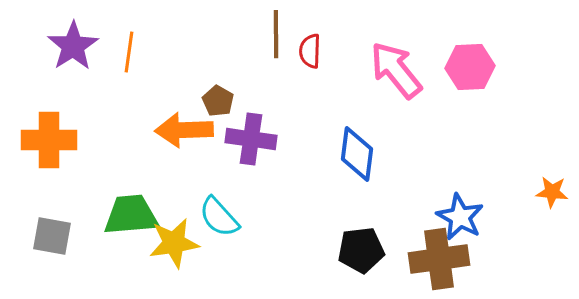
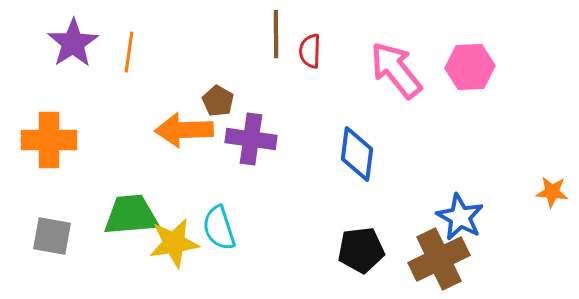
purple star: moved 3 px up
cyan semicircle: moved 11 px down; rotated 24 degrees clockwise
brown cross: rotated 18 degrees counterclockwise
